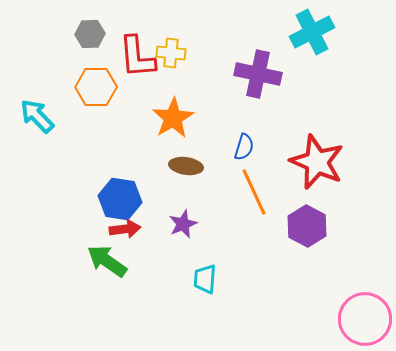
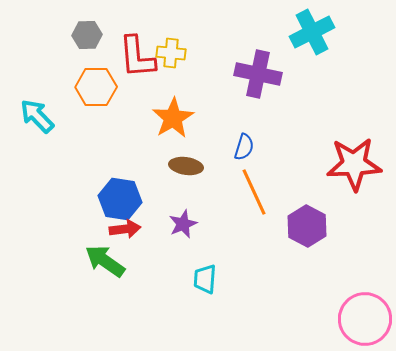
gray hexagon: moved 3 px left, 1 px down
red star: moved 37 px right, 2 px down; rotated 26 degrees counterclockwise
green arrow: moved 2 px left
